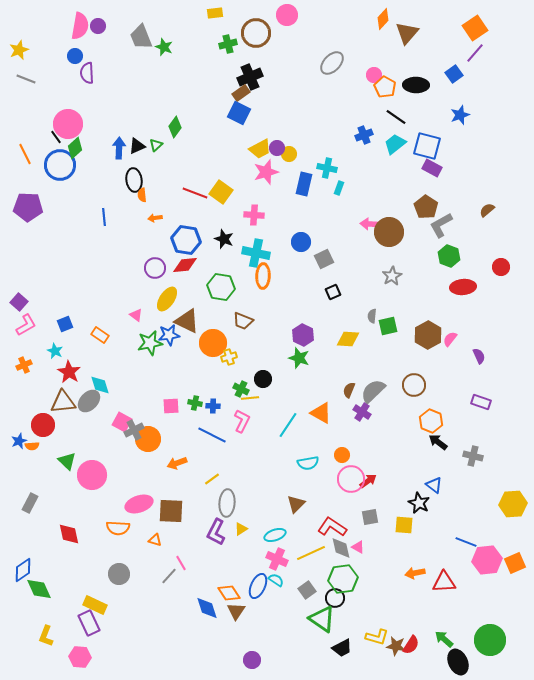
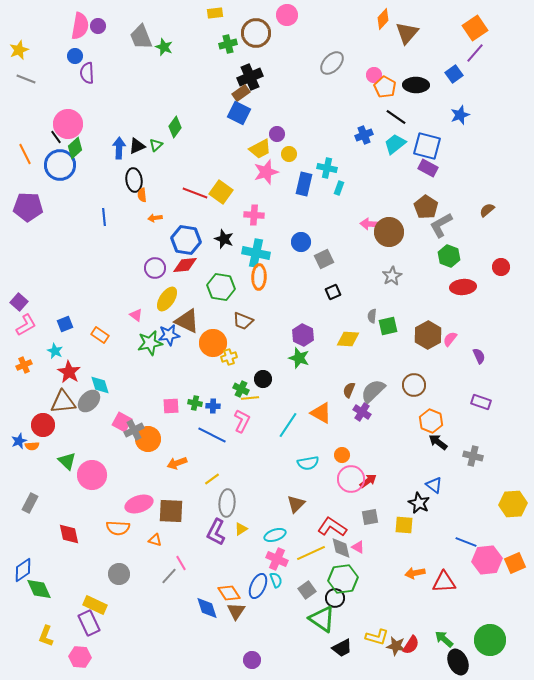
purple circle at (277, 148): moved 14 px up
purple rectangle at (432, 168): moved 4 px left
orange ellipse at (263, 276): moved 4 px left, 1 px down
cyan semicircle at (276, 580): rotated 35 degrees clockwise
